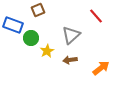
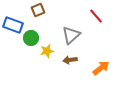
yellow star: rotated 16 degrees clockwise
